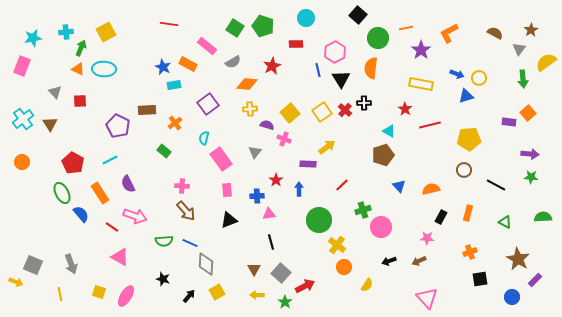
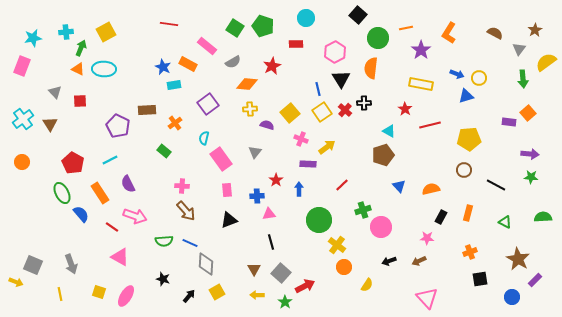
brown star at (531, 30): moved 4 px right
orange L-shape at (449, 33): rotated 30 degrees counterclockwise
blue line at (318, 70): moved 19 px down
pink cross at (284, 139): moved 17 px right
